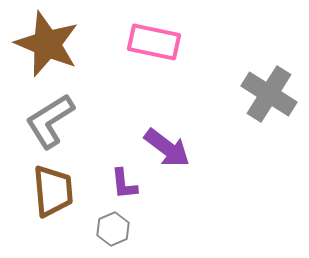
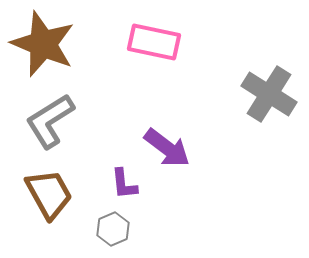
brown star: moved 4 px left
brown trapezoid: moved 4 px left, 3 px down; rotated 24 degrees counterclockwise
